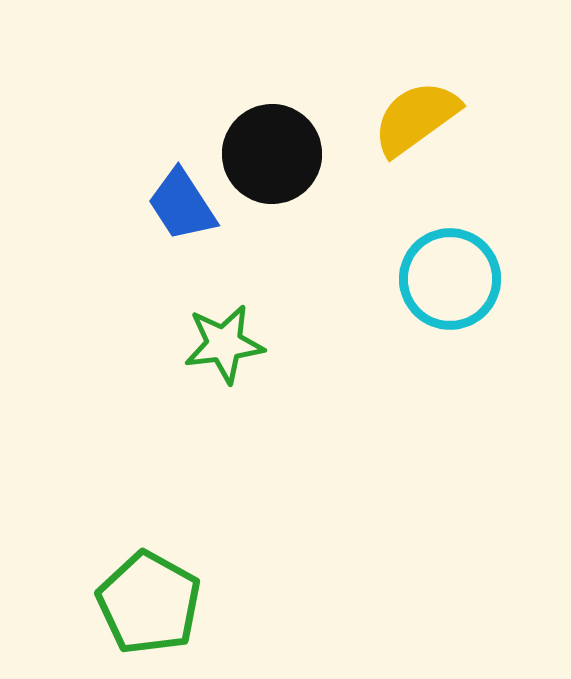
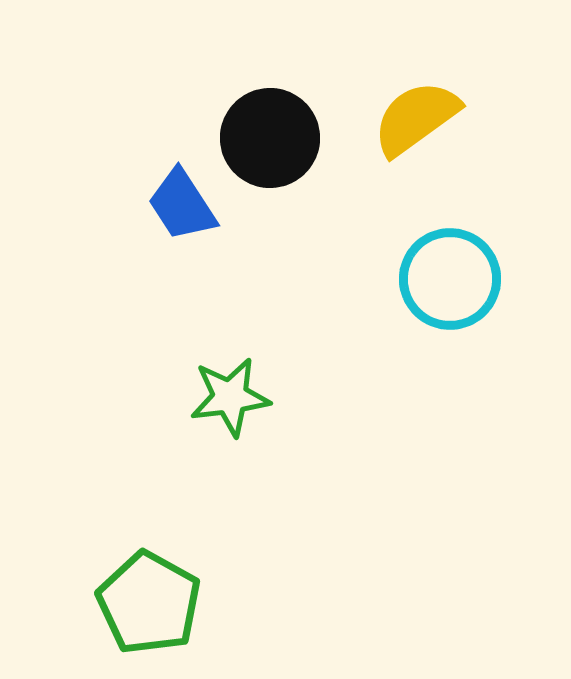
black circle: moved 2 px left, 16 px up
green star: moved 6 px right, 53 px down
